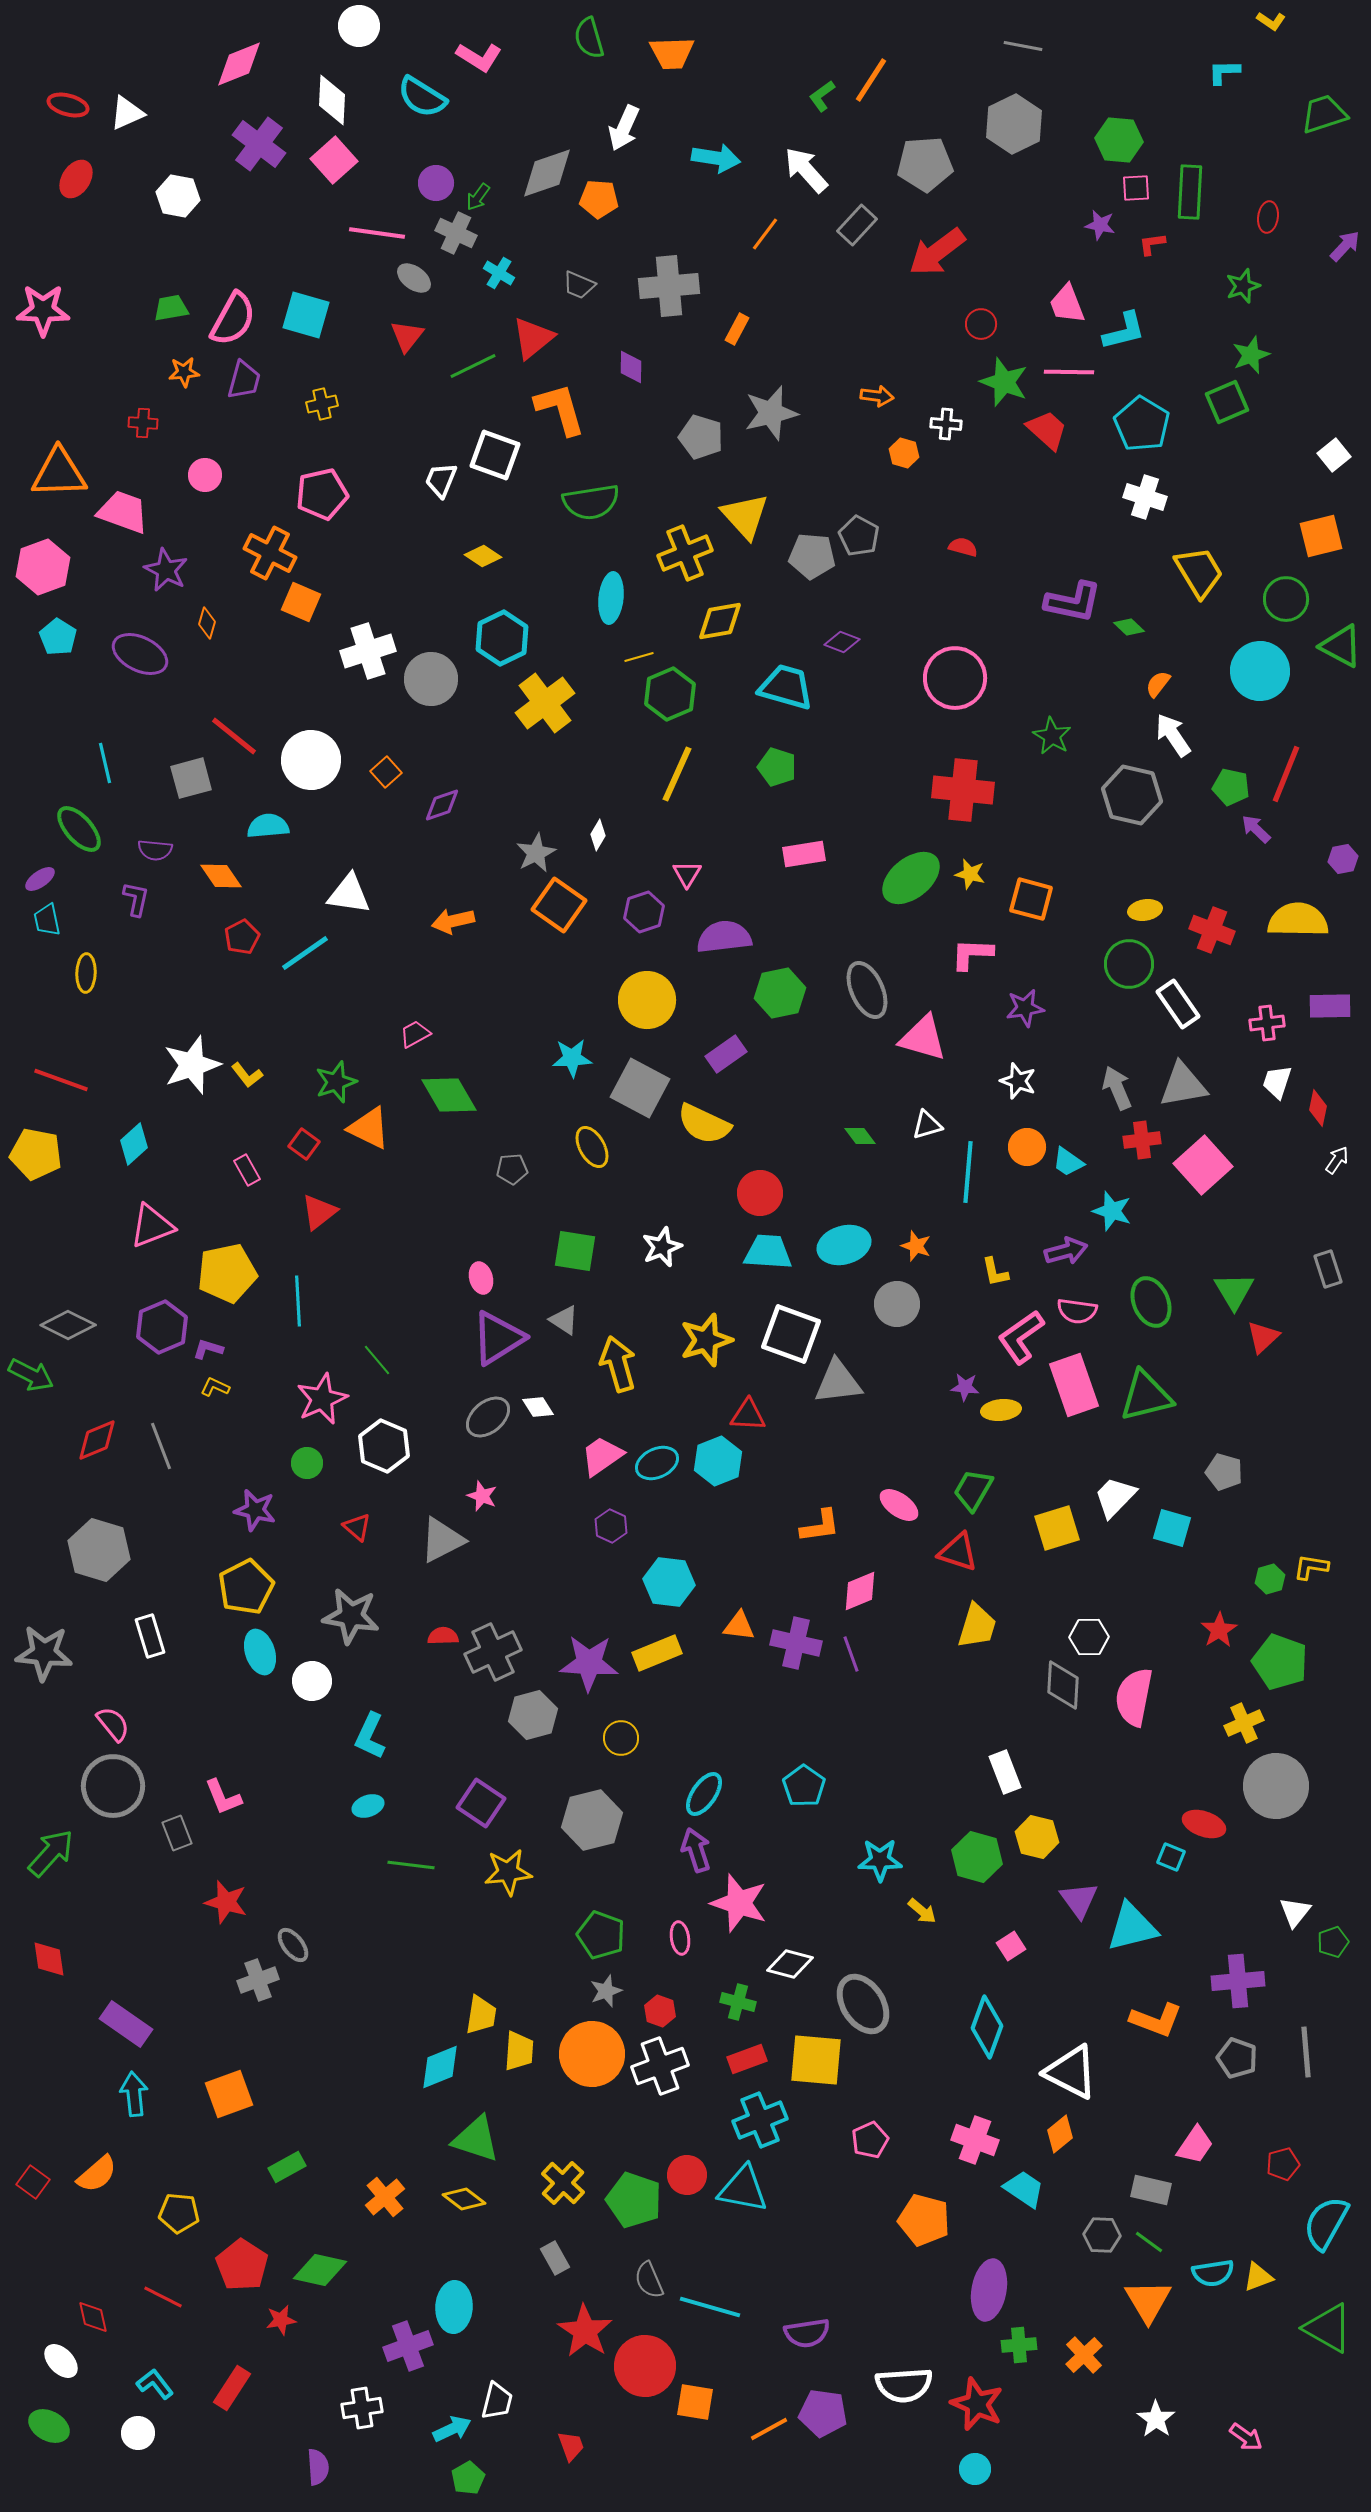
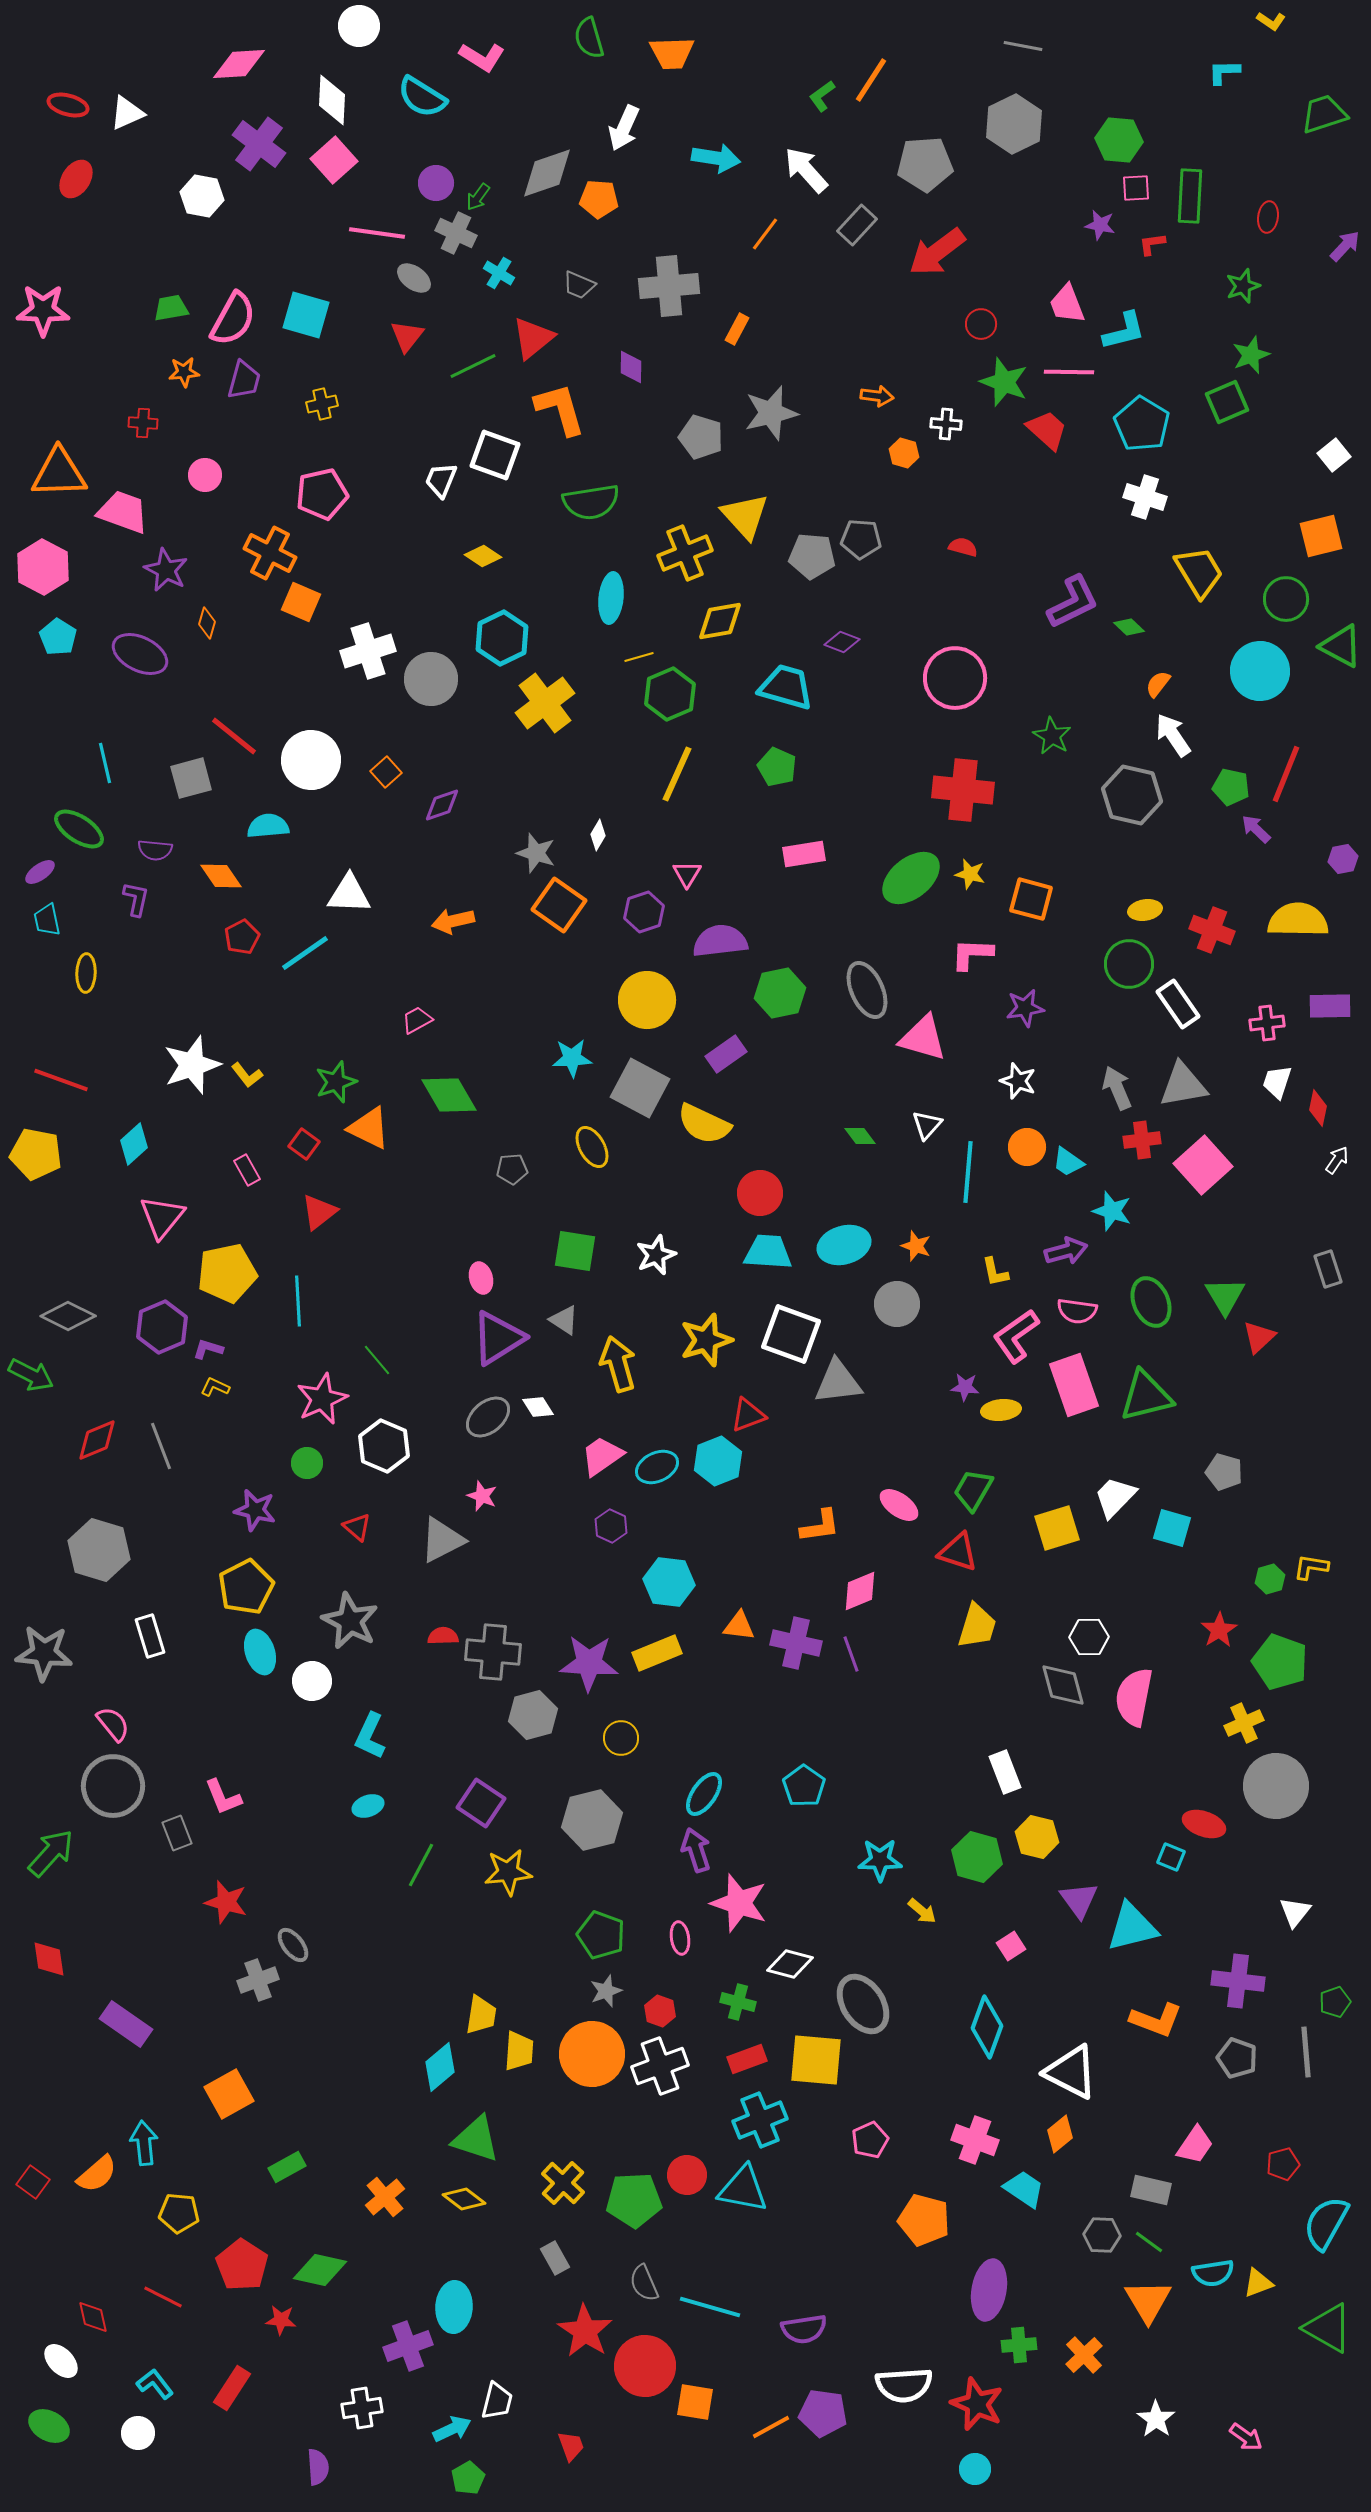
pink L-shape at (479, 57): moved 3 px right
pink diamond at (239, 64): rotated 18 degrees clockwise
green rectangle at (1190, 192): moved 4 px down
white hexagon at (178, 196): moved 24 px right
gray pentagon at (859, 536): moved 2 px right, 3 px down; rotated 24 degrees counterclockwise
pink hexagon at (43, 567): rotated 12 degrees counterclockwise
purple L-shape at (1073, 602): rotated 38 degrees counterclockwise
green pentagon at (777, 767): rotated 6 degrees clockwise
green ellipse at (79, 829): rotated 15 degrees counterclockwise
gray star at (536, 853): rotated 27 degrees counterclockwise
purple ellipse at (40, 879): moved 7 px up
white triangle at (349, 894): rotated 6 degrees counterclockwise
purple semicircle at (724, 937): moved 4 px left, 4 px down
pink trapezoid at (415, 1034): moved 2 px right, 14 px up
white triangle at (927, 1125): rotated 32 degrees counterclockwise
pink triangle at (152, 1226): moved 10 px right, 9 px up; rotated 30 degrees counterclockwise
white star at (662, 1247): moved 6 px left, 8 px down
green triangle at (1234, 1291): moved 9 px left, 5 px down
gray diamond at (68, 1325): moved 9 px up
pink L-shape at (1021, 1337): moved 5 px left, 1 px up
red triangle at (1263, 1337): moved 4 px left
red triangle at (748, 1415): rotated 24 degrees counterclockwise
cyan ellipse at (657, 1463): moved 4 px down
gray star at (351, 1616): moved 1 px left, 5 px down; rotated 18 degrees clockwise
gray cross at (493, 1652): rotated 30 degrees clockwise
gray diamond at (1063, 1685): rotated 18 degrees counterclockwise
green line at (411, 1865): moved 10 px right; rotated 69 degrees counterclockwise
green pentagon at (1333, 1942): moved 2 px right, 60 px down
purple cross at (1238, 1981): rotated 12 degrees clockwise
cyan diamond at (440, 2067): rotated 18 degrees counterclockwise
cyan arrow at (134, 2094): moved 10 px right, 49 px down
orange square at (229, 2094): rotated 9 degrees counterclockwise
green pentagon at (634, 2200): rotated 22 degrees counterclockwise
yellow triangle at (1258, 2277): moved 6 px down
gray semicircle at (649, 2280): moved 5 px left, 3 px down
red star at (281, 2320): rotated 16 degrees clockwise
purple semicircle at (807, 2333): moved 3 px left, 4 px up
orange line at (769, 2429): moved 2 px right, 2 px up
